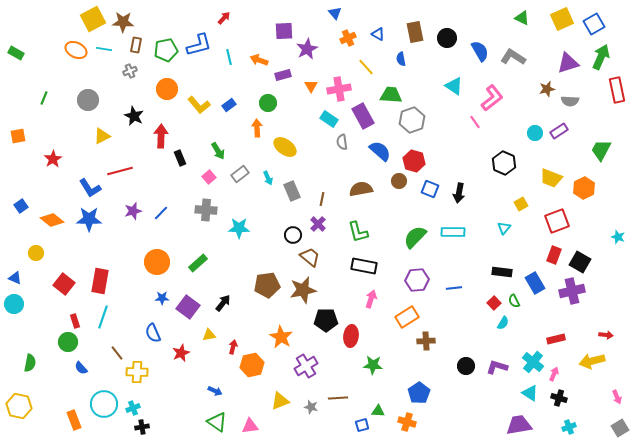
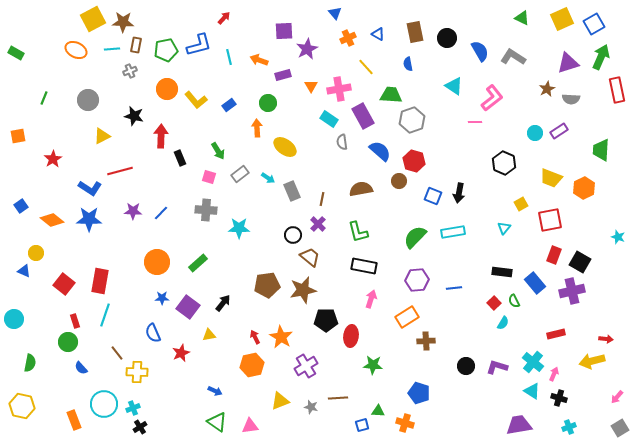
cyan line at (104, 49): moved 8 px right; rotated 14 degrees counterclockwise
blue semicircle at (401, 59): moved 7 px right, 5 px down
brown star at (547, 89): rotated 14 degrees counterclockwise
gray semicircle at (570, 101): moved 1 px right, 2 px up
yellow L-shape at (199, 105): moved 3 px left, 5 px up
black star at (134, 116): rotated 12 degrees counterclockwise
pink line at (475, 122): rotated 56 degrees counterclockwise
green trapezoid at (601, 150): rotated 25 degrees counterclockwise
pink square at (209, 177): rotated 32 degrees counterclockwise
cyan arrow at (268, 178): rotated 32 degrees counterclockwise
blue L-shape at (90, 188): rotated 25 degrees counterclockwise
blue square at (430, 189): moved 3 px right, 7 px down
purple star at (133, 211): rotated 18 degrees clockwise
red square at (557, 221): moved 7 px left, 1 px up; rotated 10 degrees clockwise
cyan rectangle at (453, 232): rotated 10 degrees counterclockwise
blue triangle at (15, 278): moved 9 px right, 7 px up
blue rectangle at (535, 283): rotated 10 degrees counterclockwise
cyan circle at (14, 304): moved 15 px down
cyan line at (103, 317): moved 2 px right, 2 px up
red arrow at (606, 335): moved 4 px down
red rectangle at (556, 339): moved 5 px up
red arrow at (233, 347): moved 22 px right, 10 px up; rotated 40 degrees counterclockwise
blue pentagon at (419, 393): rotated 20 degrees counterclockwise
cyan triangle at (530, 393): moved 2 px right, 2 px up
pink arrow at (617, 397): rotated 64 degrees clockwise
yellow hexagon at (19, 406): moved 3 px right
orange cross at (407, 422): moved 2 px left, 1 px down
black cross at (142, 427): moved 2 px left; rotated 24 degrees counterclockwise
